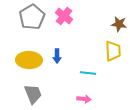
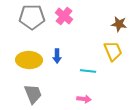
gray pentagon: rotated 30 degrees clockwise
yellow trapezoid: rotated 20 degrees counterclockwise
cyan line: moved 2 px up
